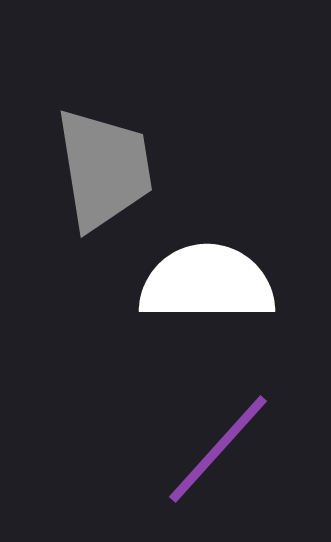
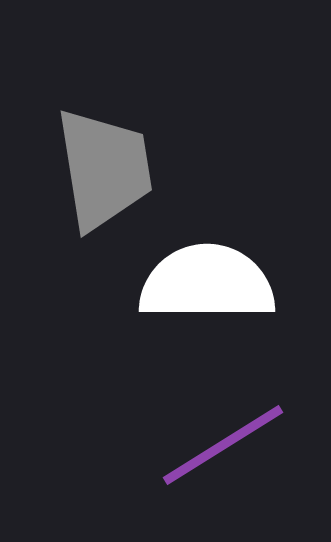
purple line: moved 5 px right, 4 px up; rotated 16 degrees clockwise
